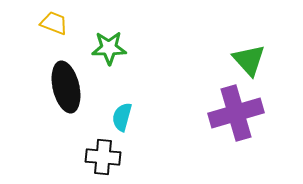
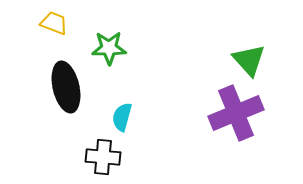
purple cross: rotated 6 degrees counterclockwise
